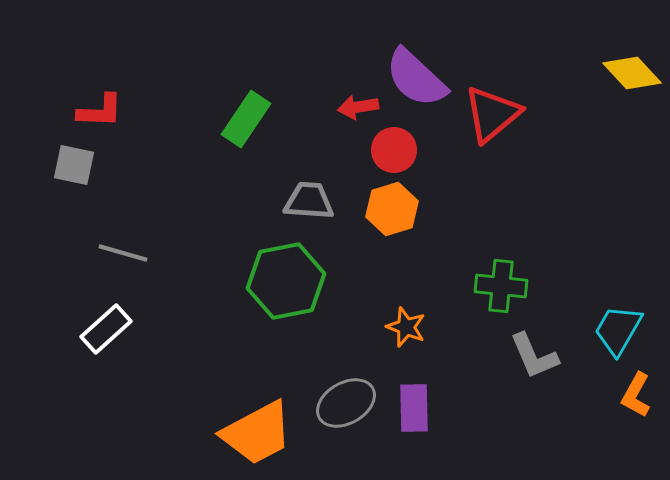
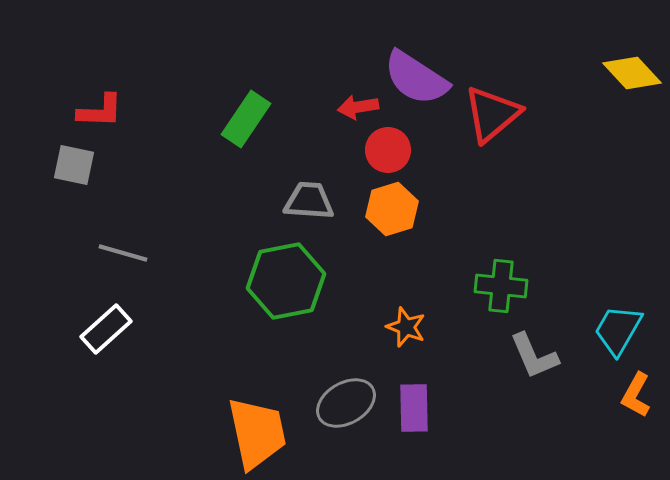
purple semicircle: rotated 10 degrees counterclockwise
red circle: moved 6 px left
orange trapezoid: rotated 74 degrees counterclockwise
